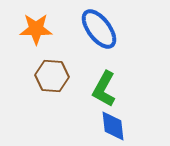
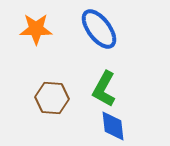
brown hexagon: moved 22 px down
